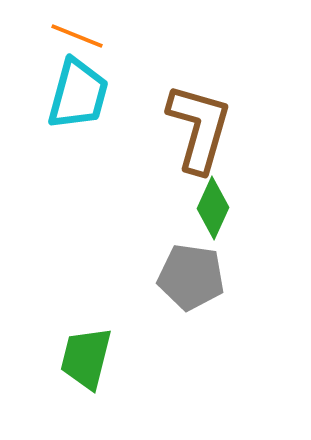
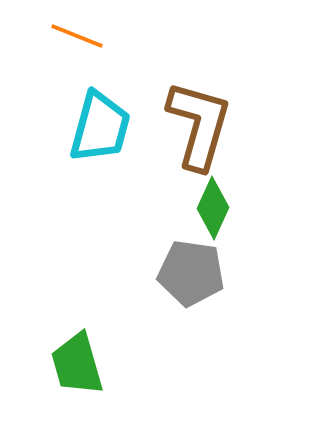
cyan trapezoid: moved 22 px right, 33 px down
brown L-shape: moved 3 px up
gray pentagon: moved 4 px up
green trapezoid: moved 9 px left, 6 px down; rotated 30 degrees counterclockwise
